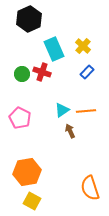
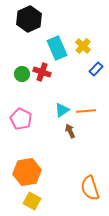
cyan rectangle: moved 3 px right, 1 px up
blue rectangle: moved 9 px right, 3 px up
pink pentagon: moved 1 px right, 1 px down
